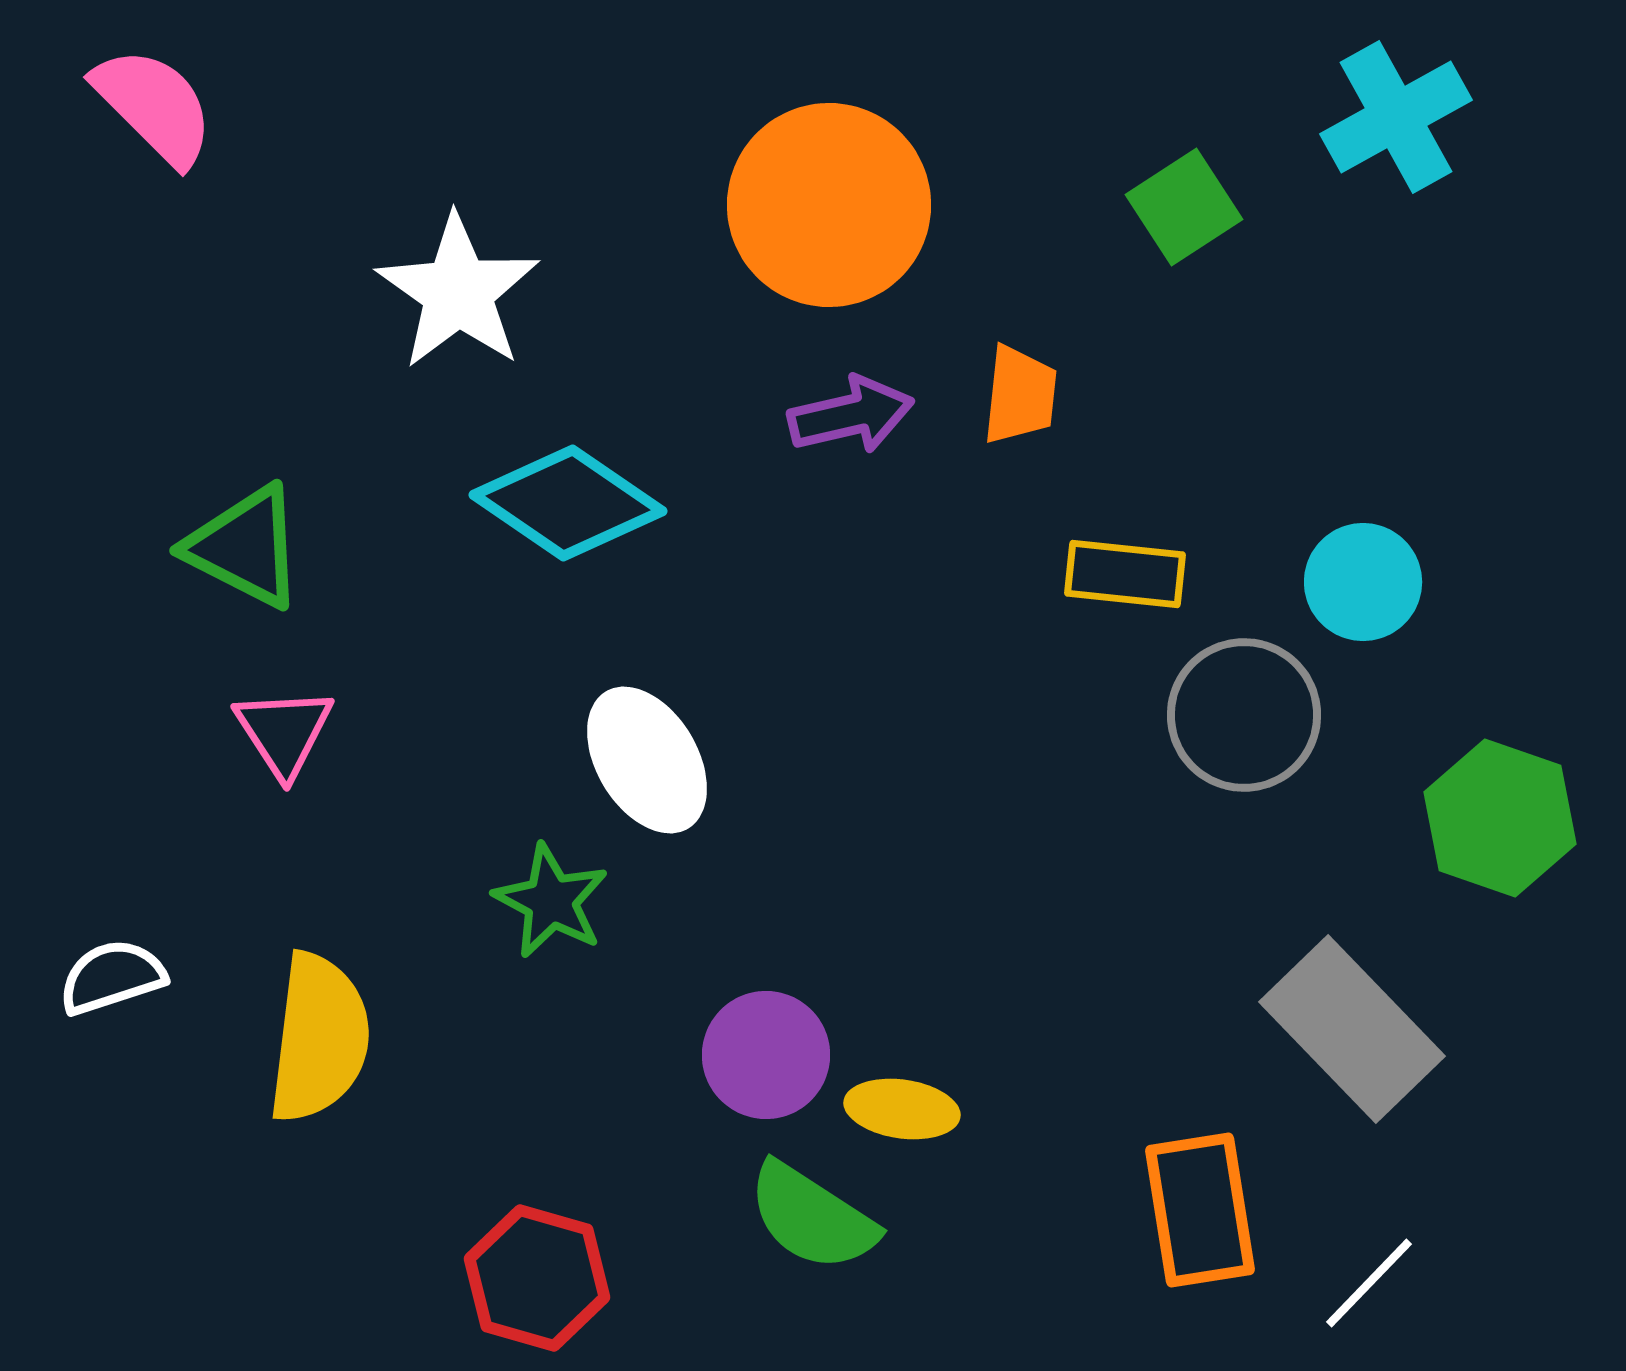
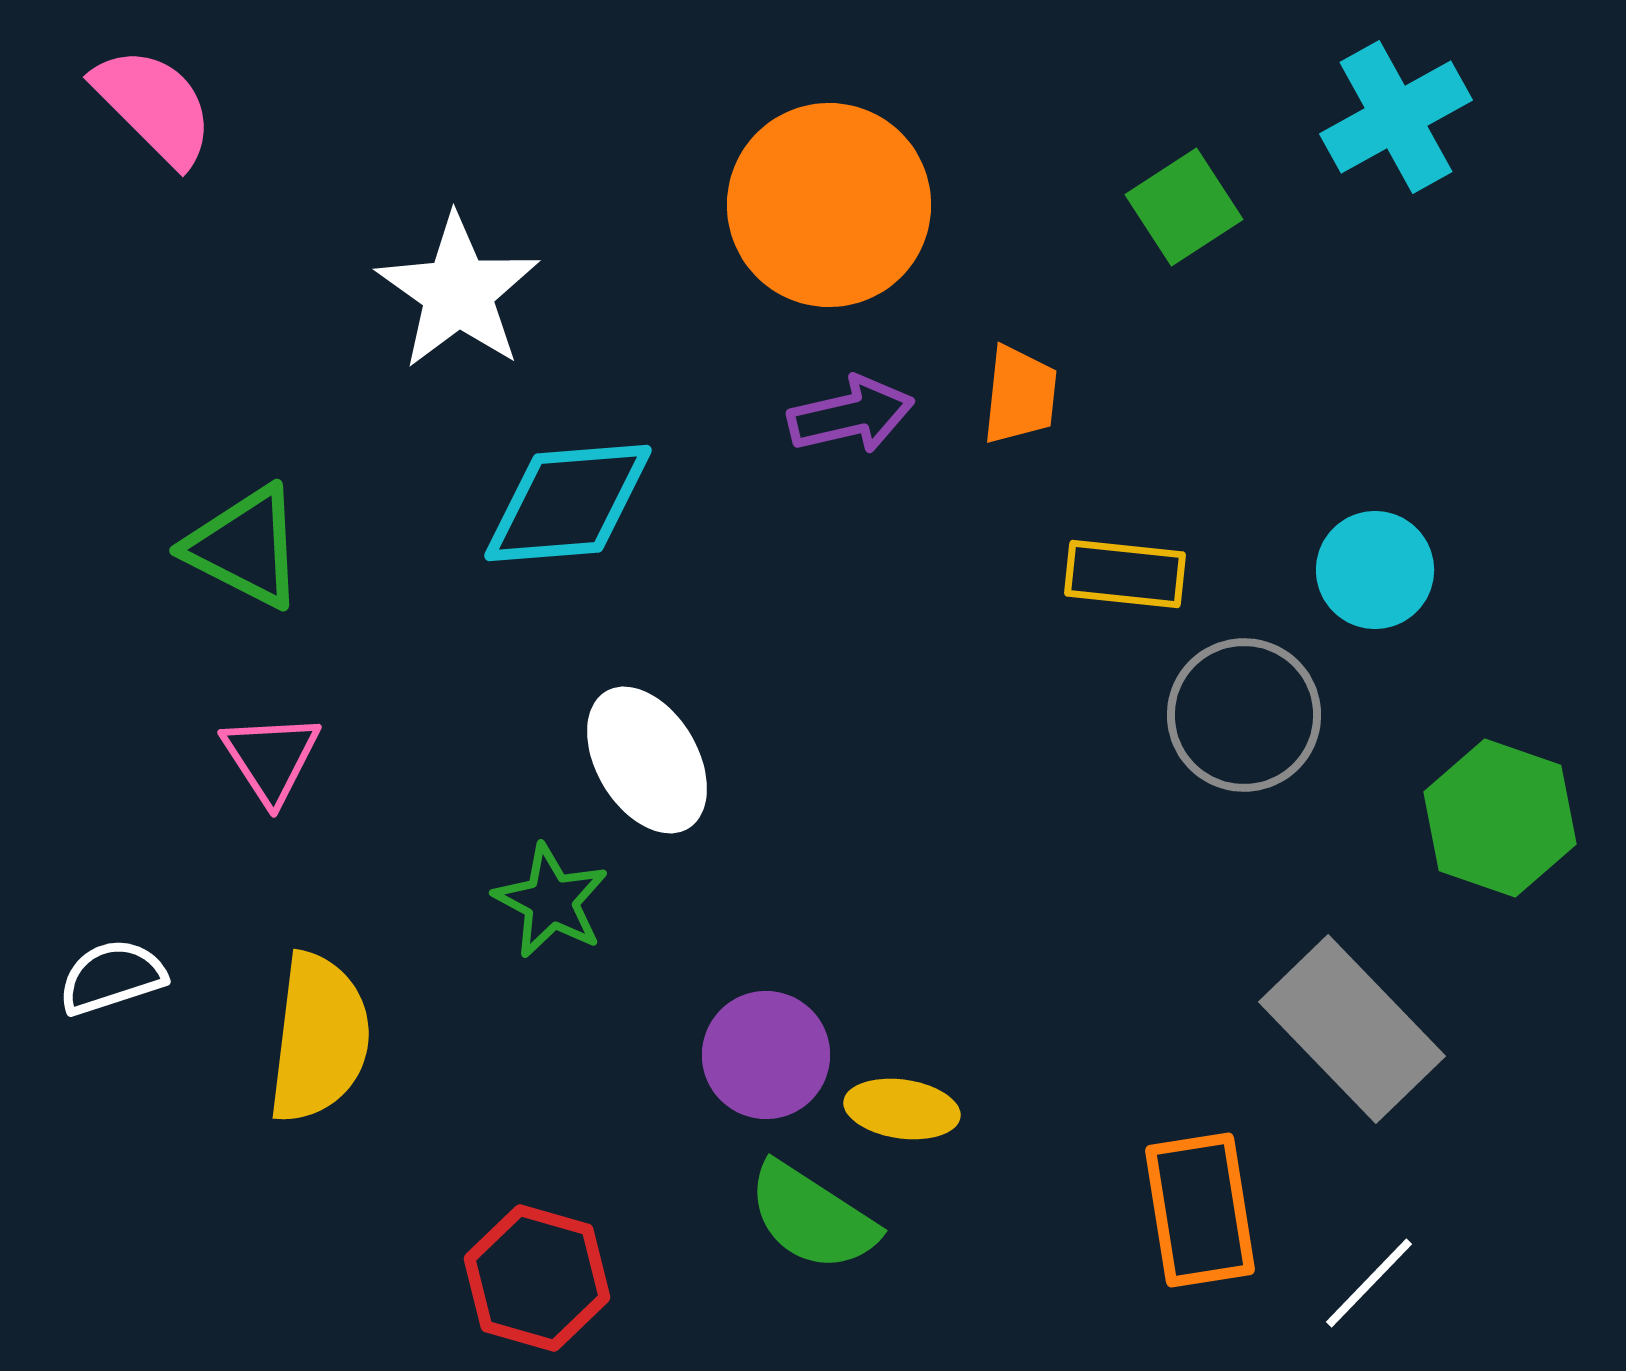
cyan diamond: rotated 39 degrees counterclockwise
cyan circle: moved 12 px right, 12 px up
pink triangle: moved 13 px left, 26 px down
